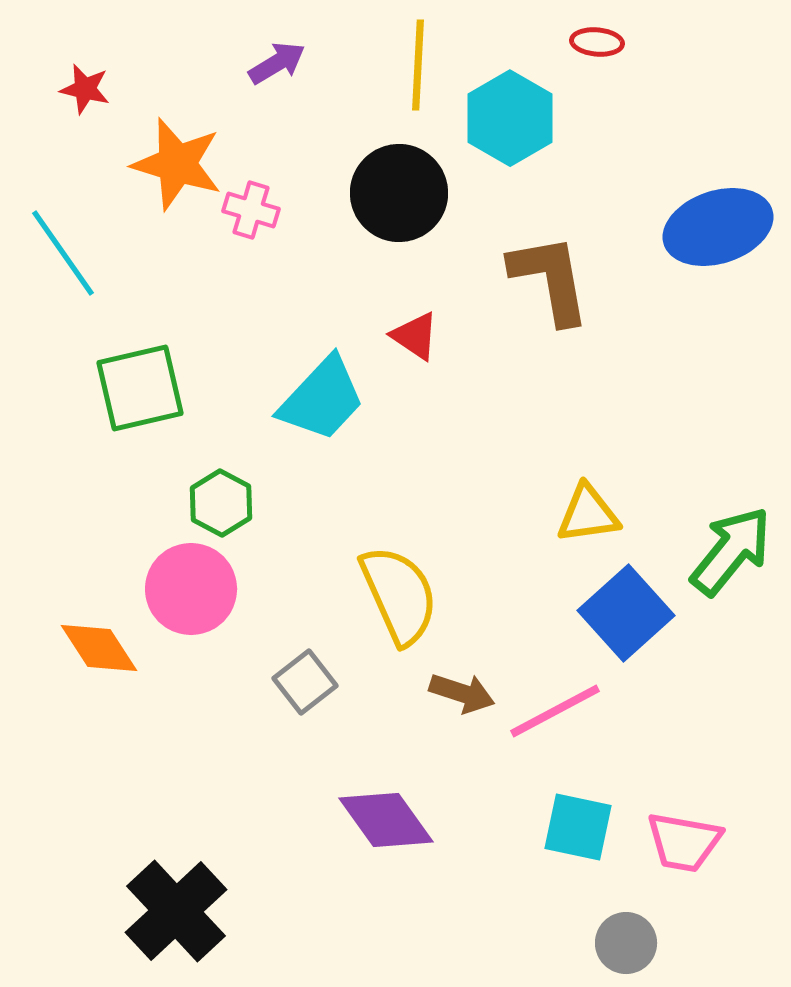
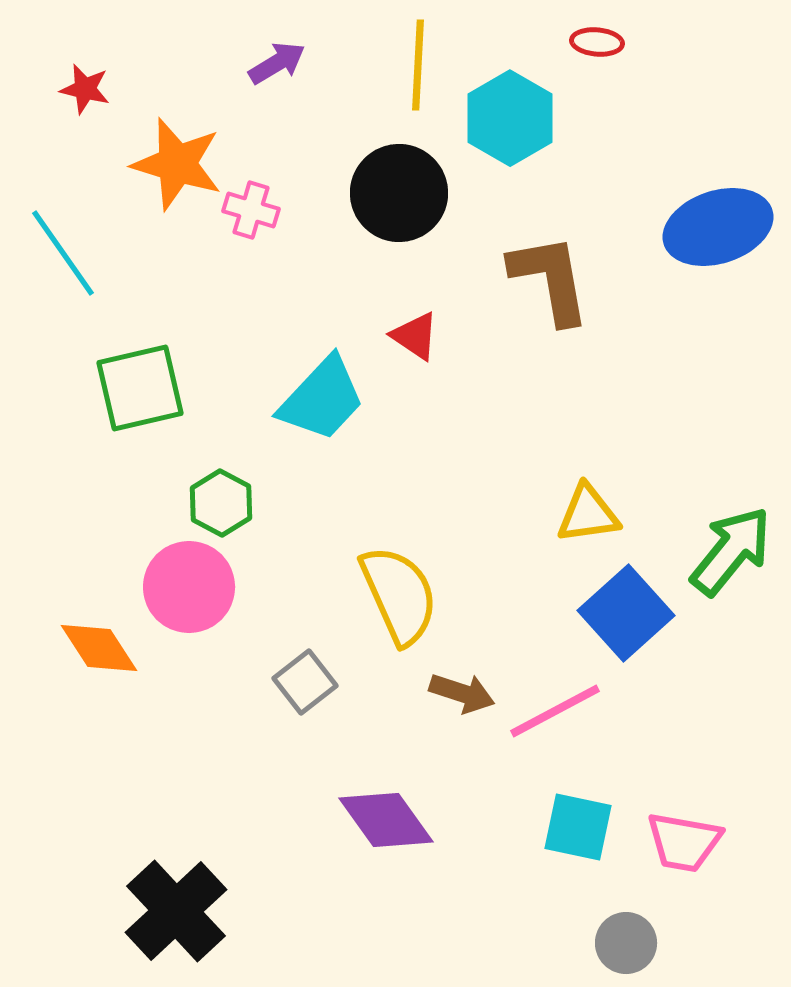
pink circle: moved 2 px left, 2 px up
